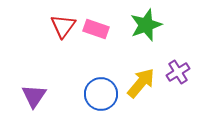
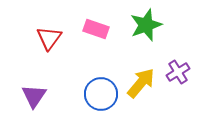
red triangle: moved 14 px left, 12 px down
